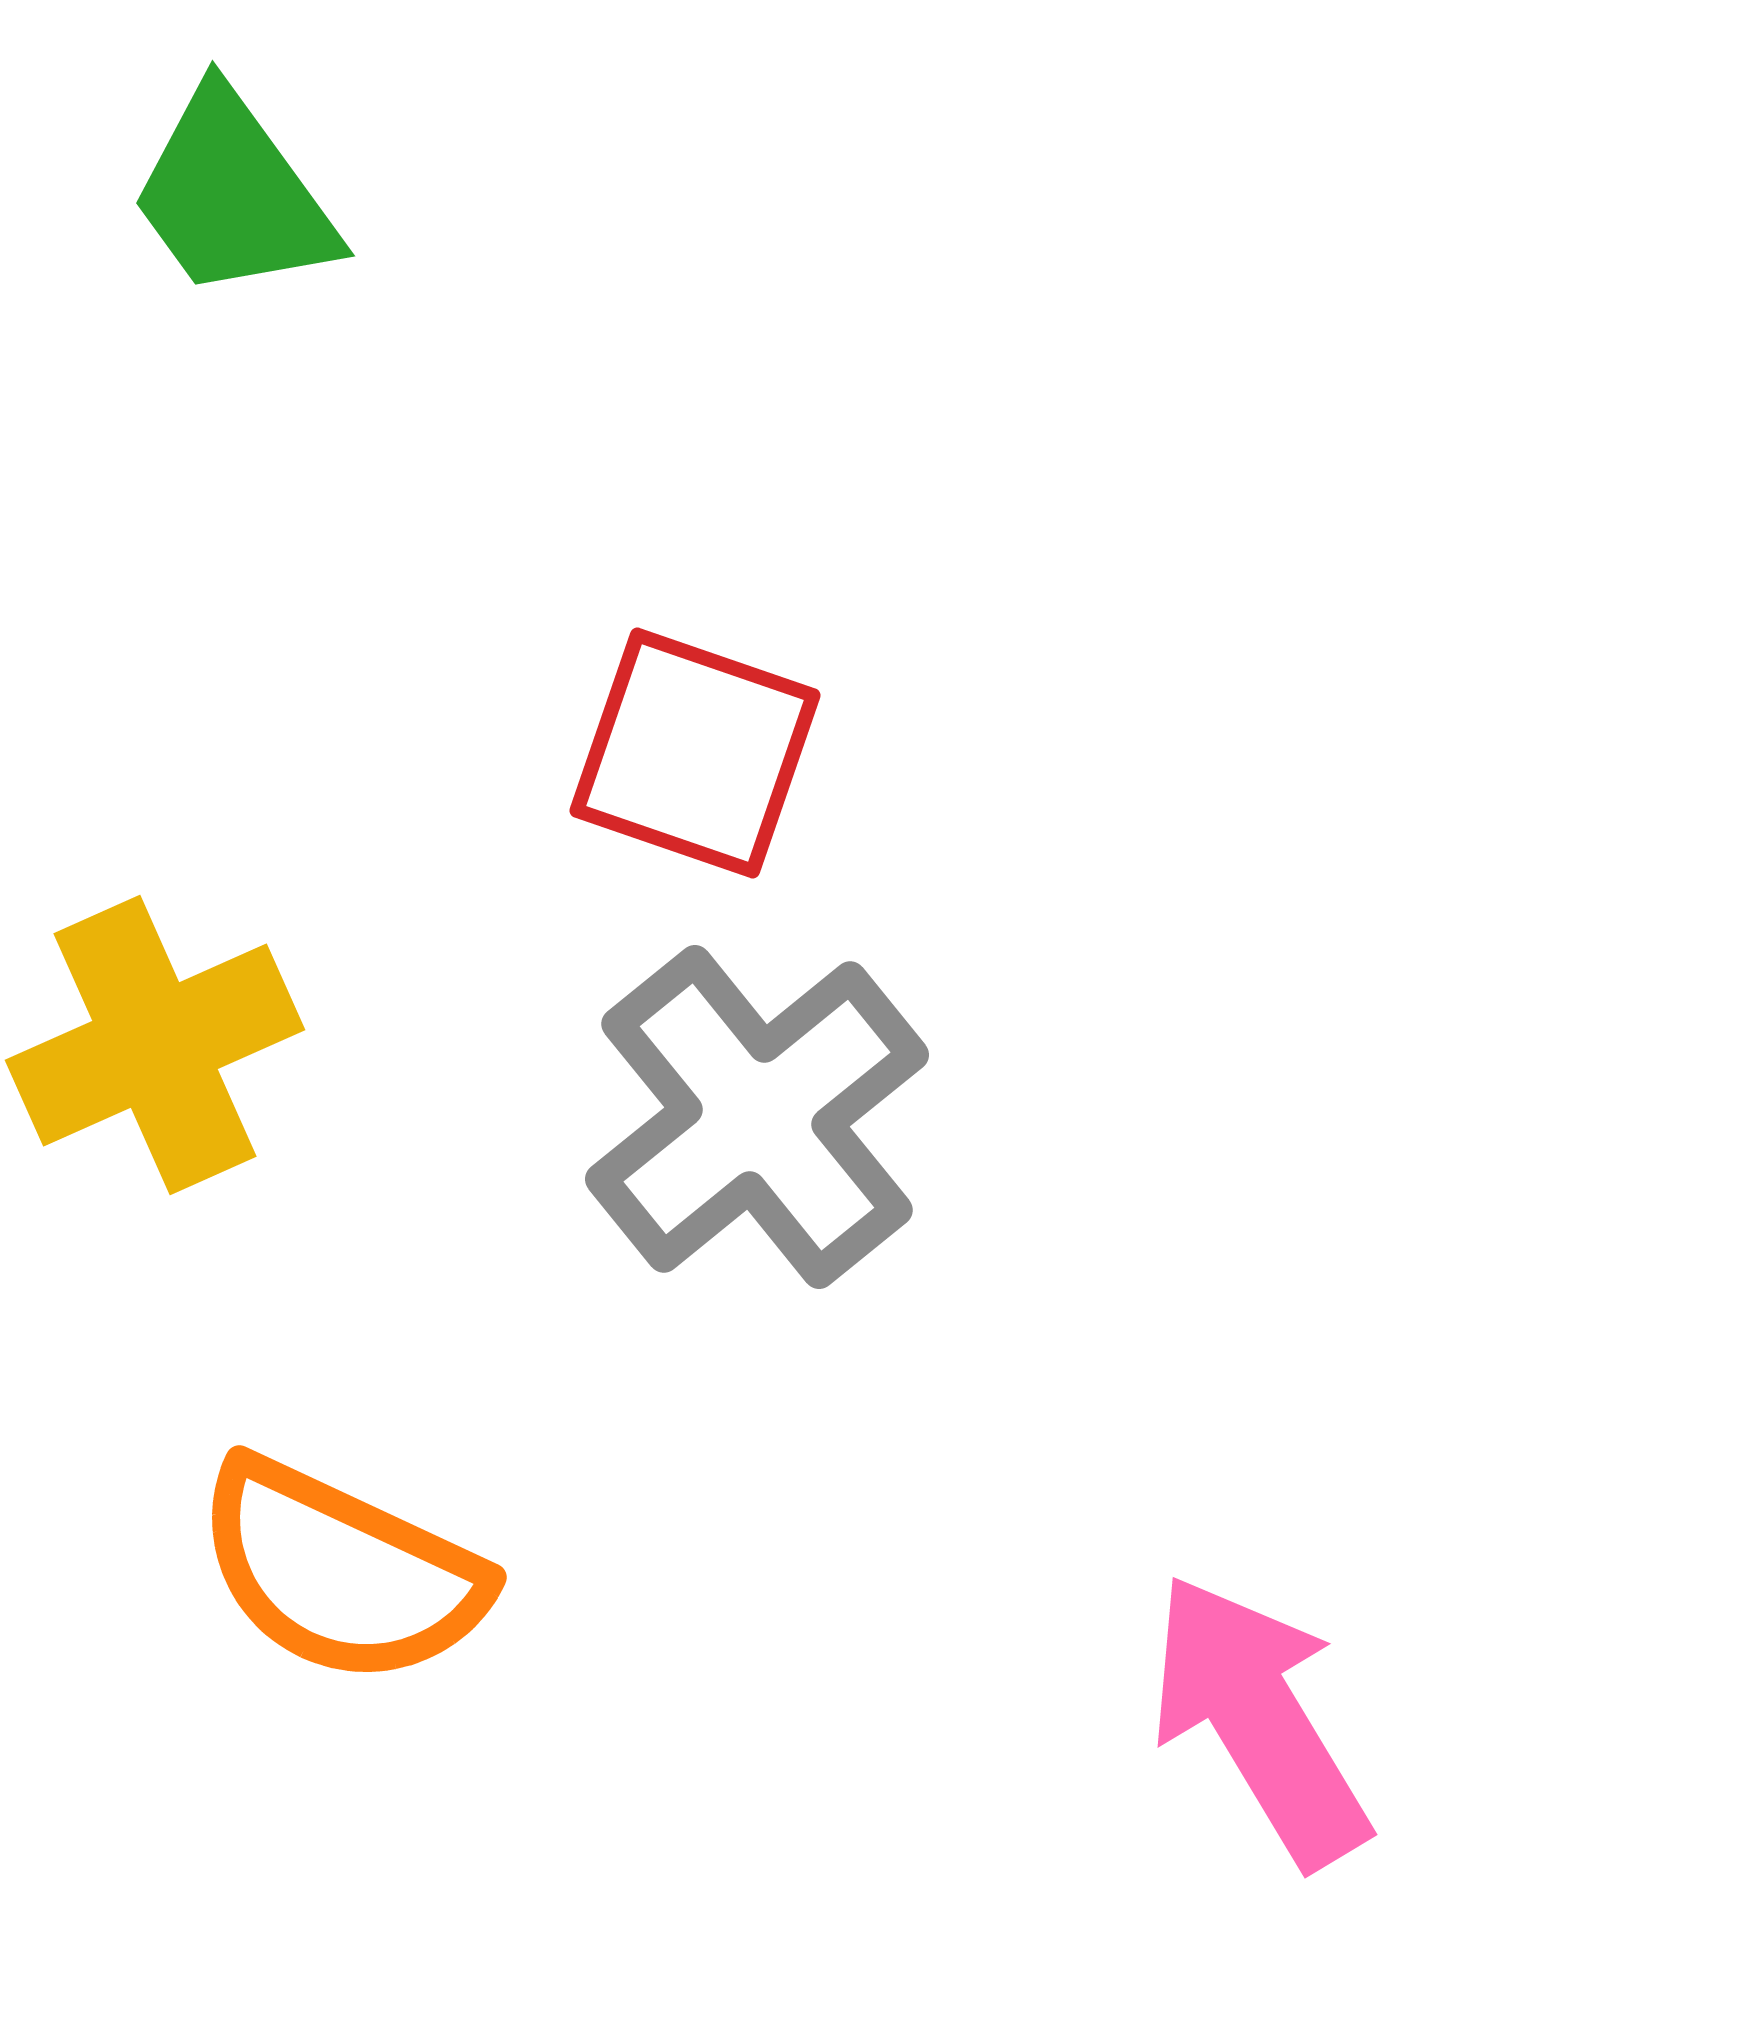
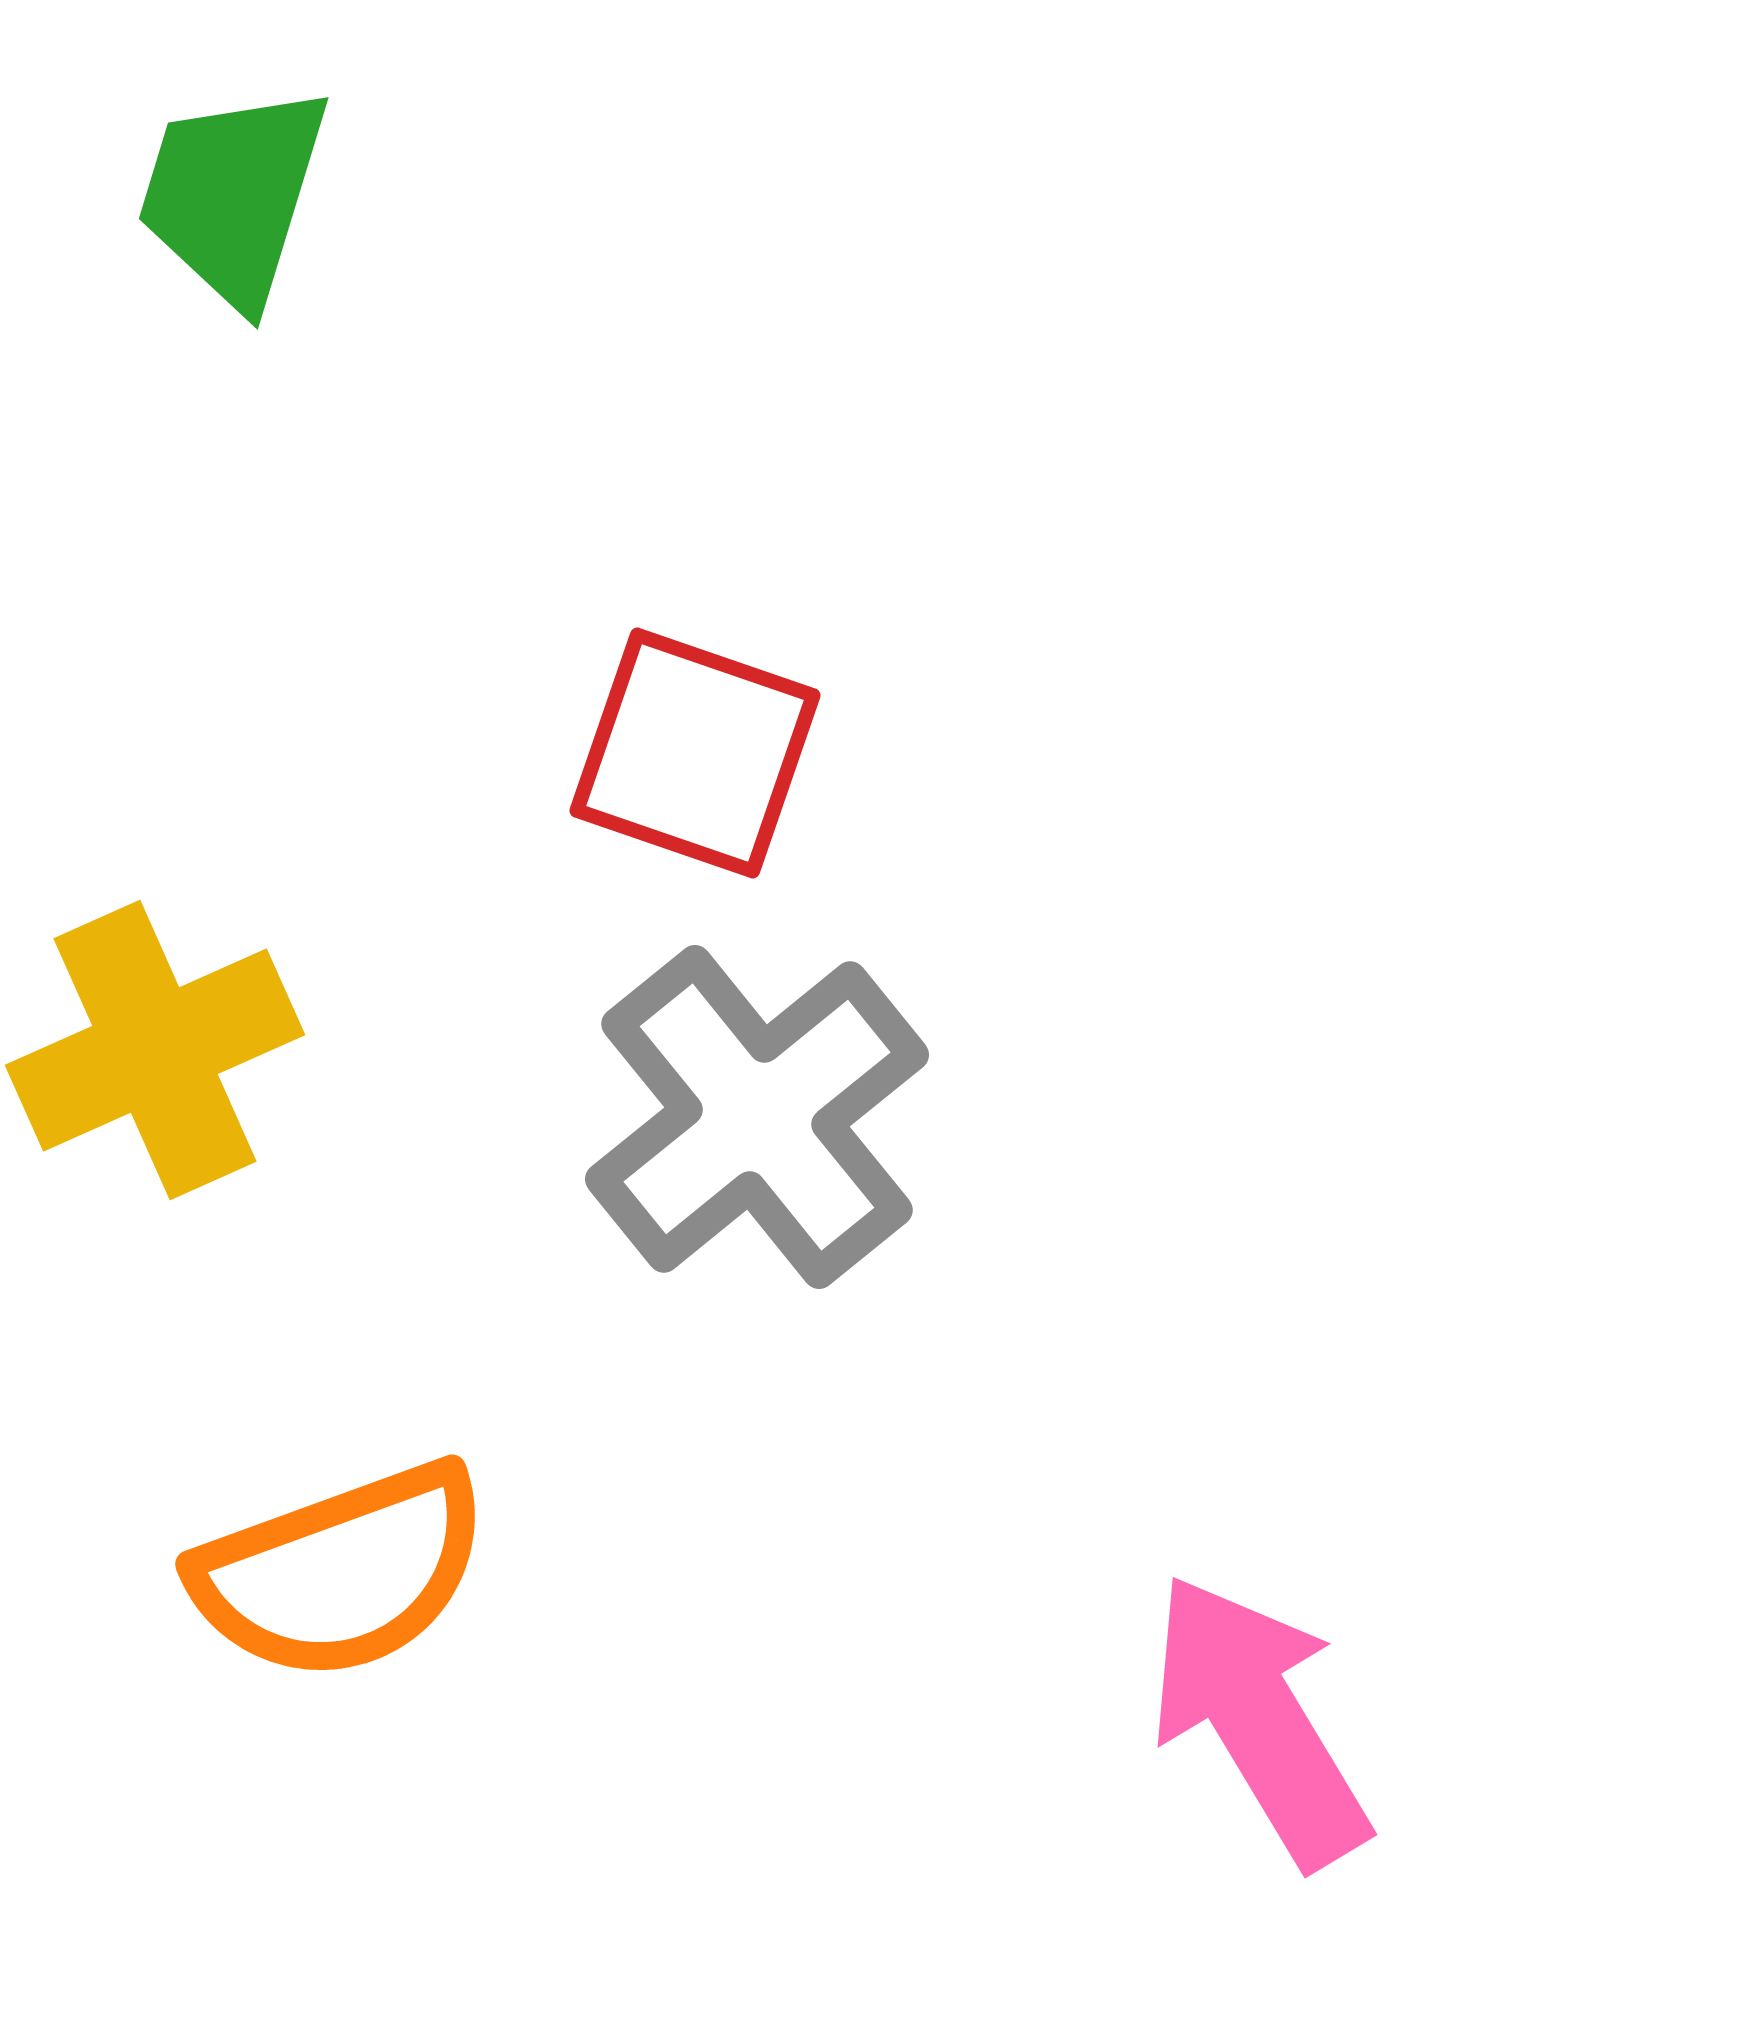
green trapezoid: rotated 53 degrees clockwise
yellow cross: moved 5 px down
orange semicircle: rotated 45 degrees counterclockwise
